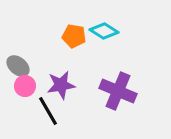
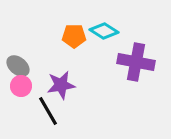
orange pentagon: rotated 10 degrees counterclockwise
pink circle: moved 4 px left
purple cross: moved 18 px right, 29 px up; rotated 12 degrees counterclockwise
